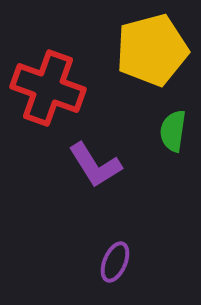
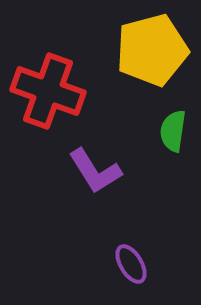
red cross: moved 3 px down
purple L-shape: moved 6 px down
purple ellipse: moved 16 px right, 2 px down; rotated 54 degrees counterclockwise
